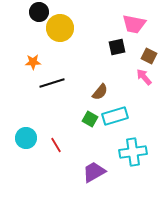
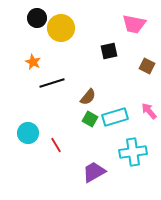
black circle: moved 2 px left, 6 px down
yellow circle: moved 1 px right
black square: moved 8 px left, 4 px down
brown square: moved 2 px left, 10 px down
orange star: rotated 28 degrees clockwise
pink arrow: moved 5 px right, 34 px down
brown semicircle: moved 12 px left, 5 px down
cyan rectangle: moved 1 px down
cyan circle: moved 2 px right, 5 px up
